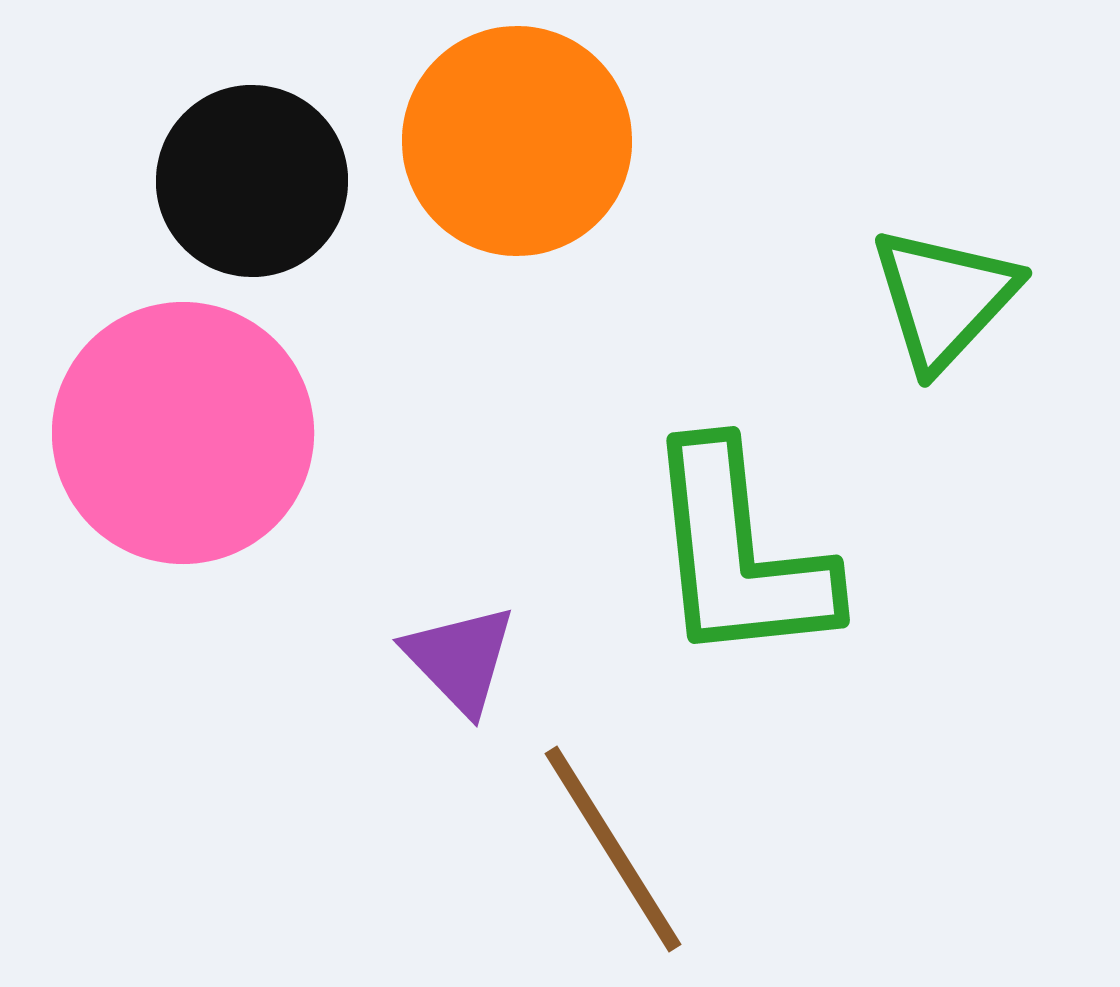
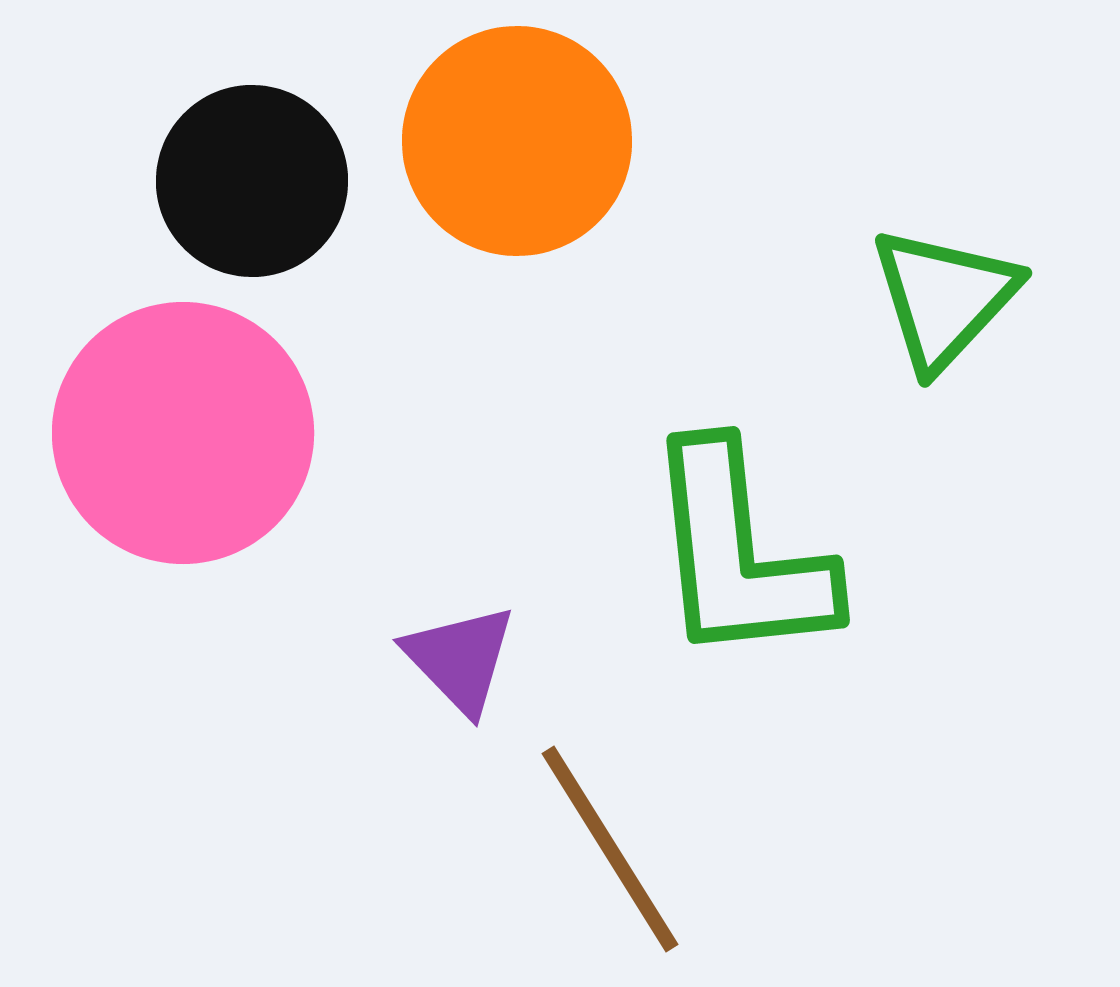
brown line: moved 3 px left
